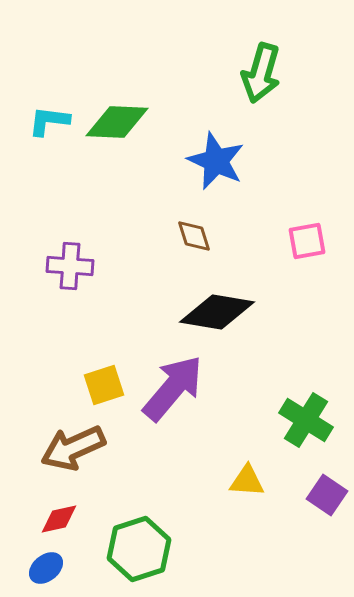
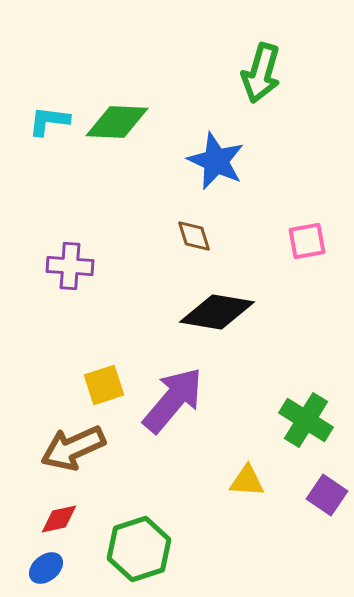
purple arrow: moved 12 px down
